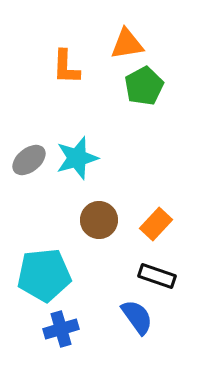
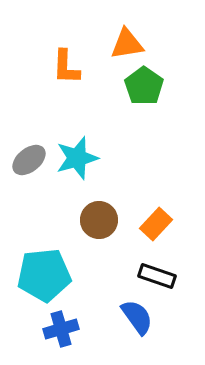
green pentagon: rotated 9 degrees counterclockwise
